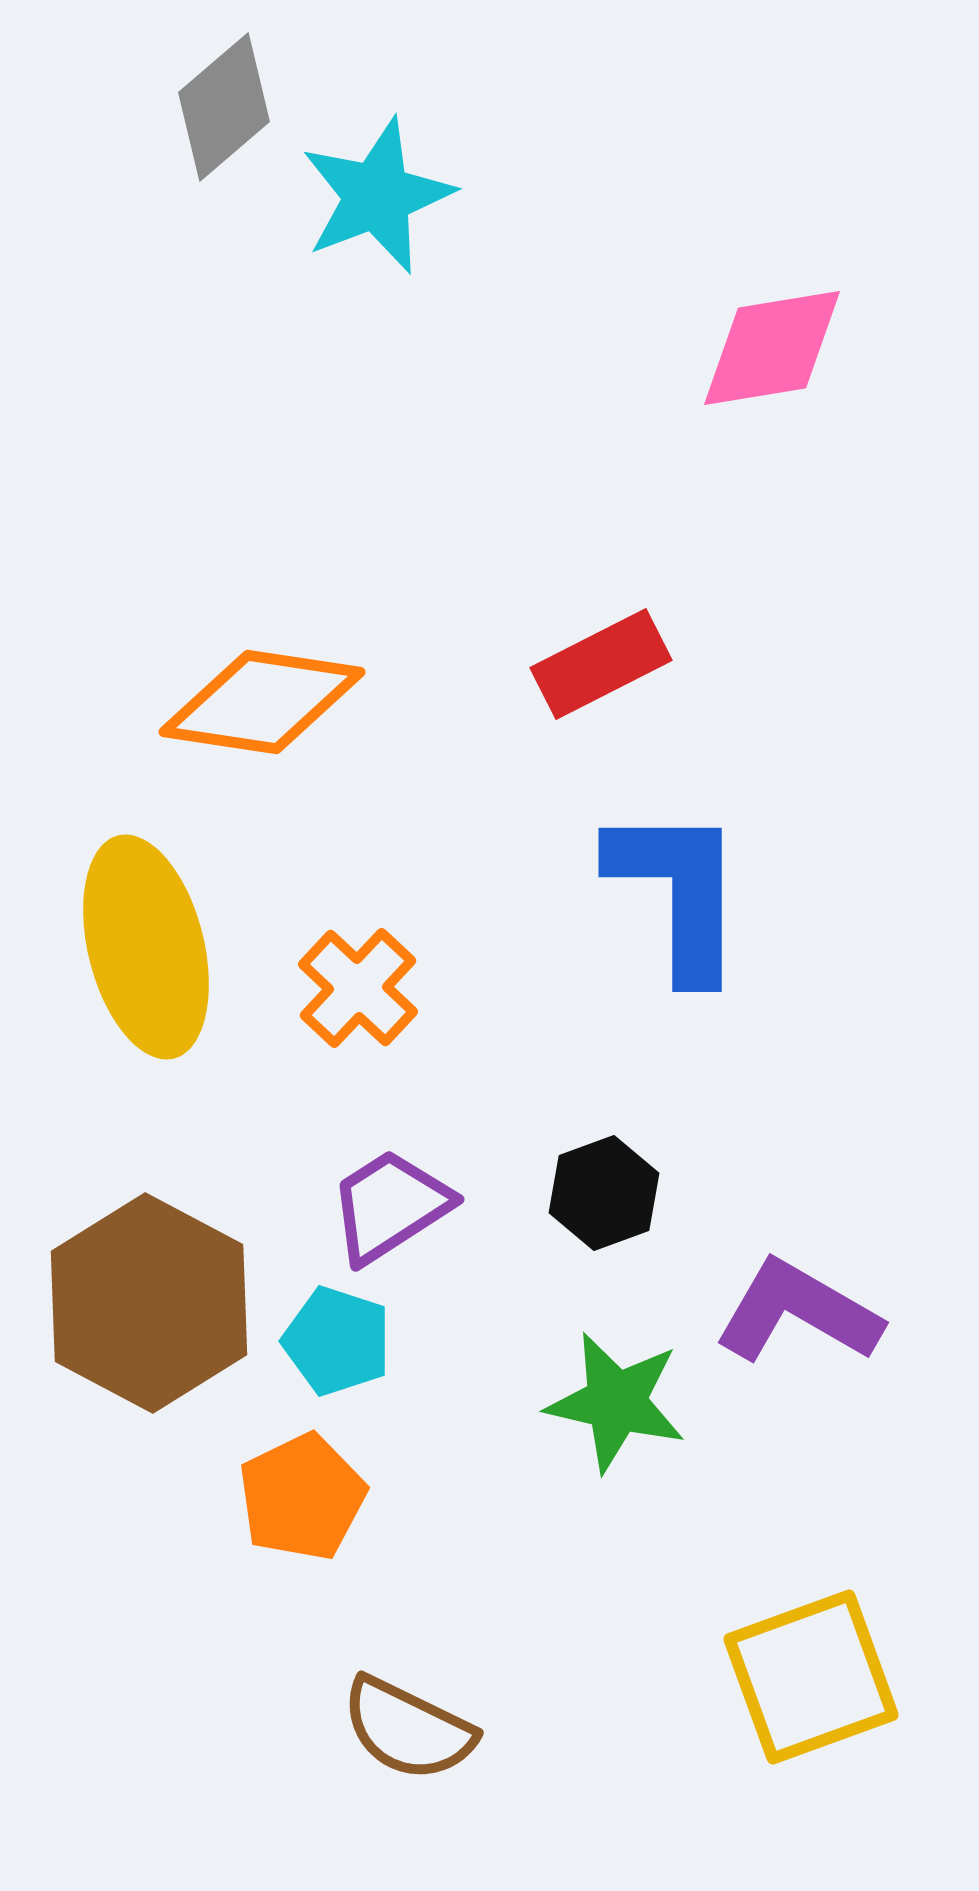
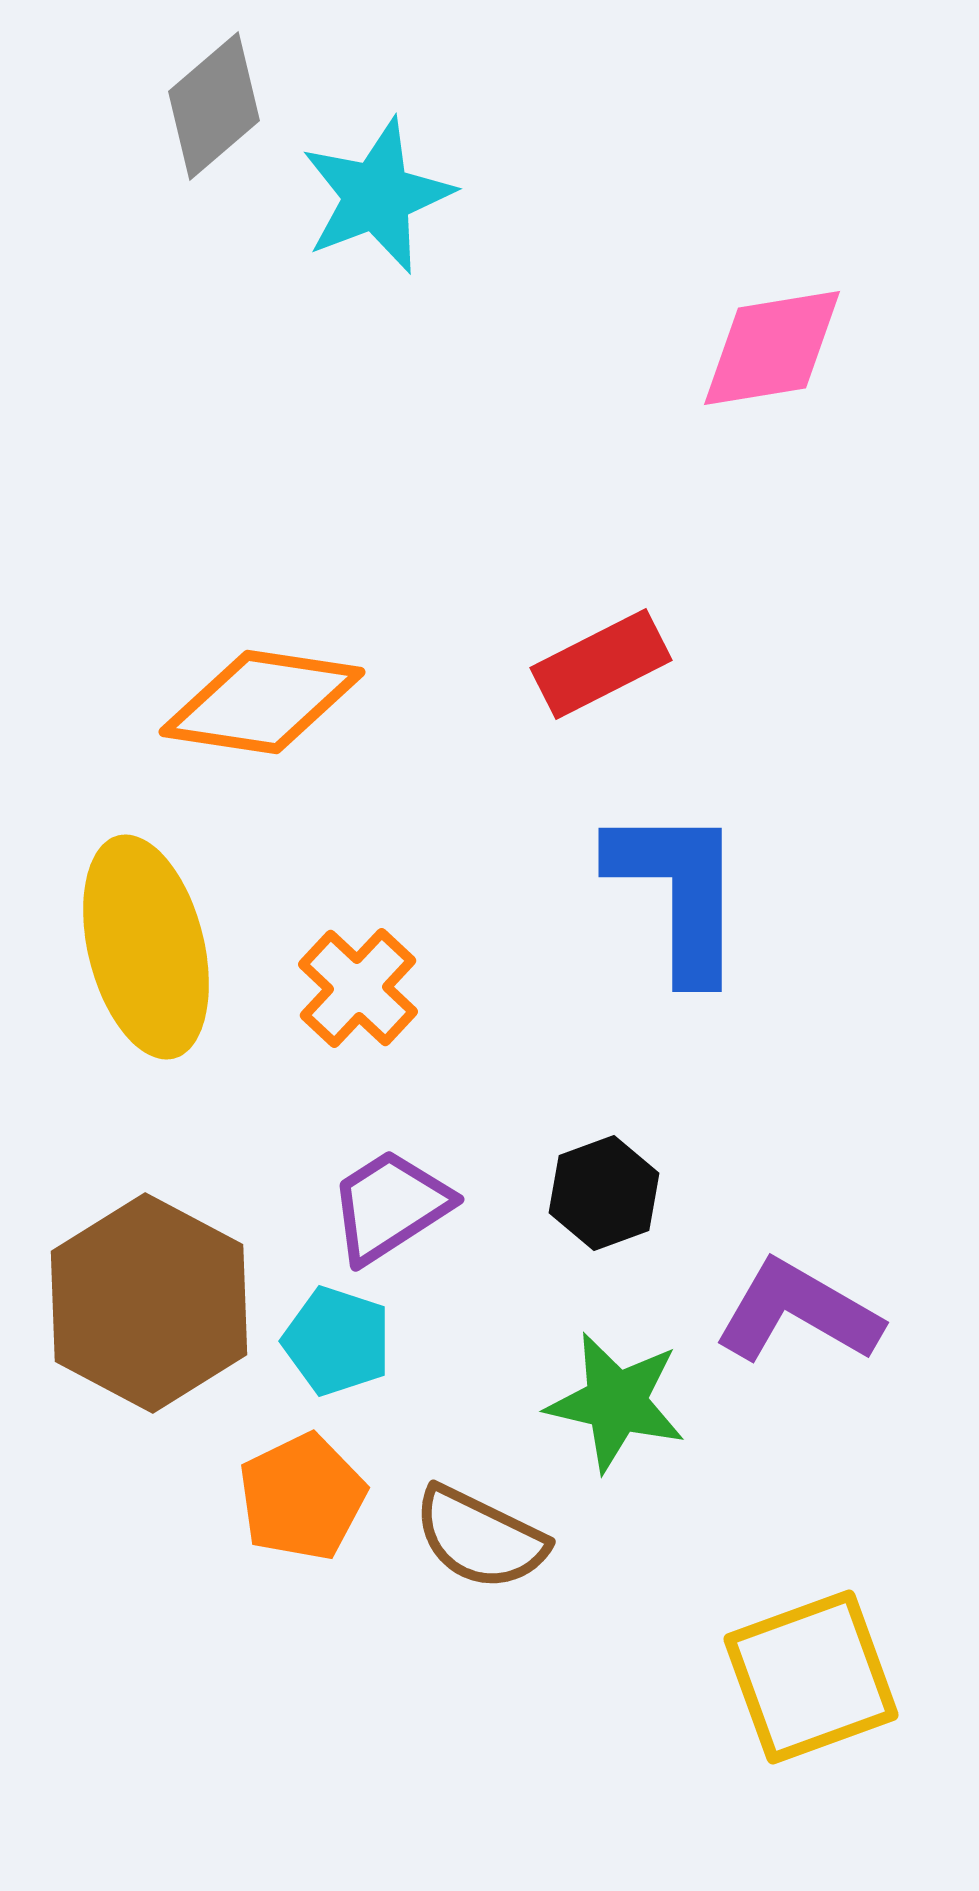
gray diamond: moved 10 px left, 1 px up
brown semicircle: moved 72 px right, 191 px up
